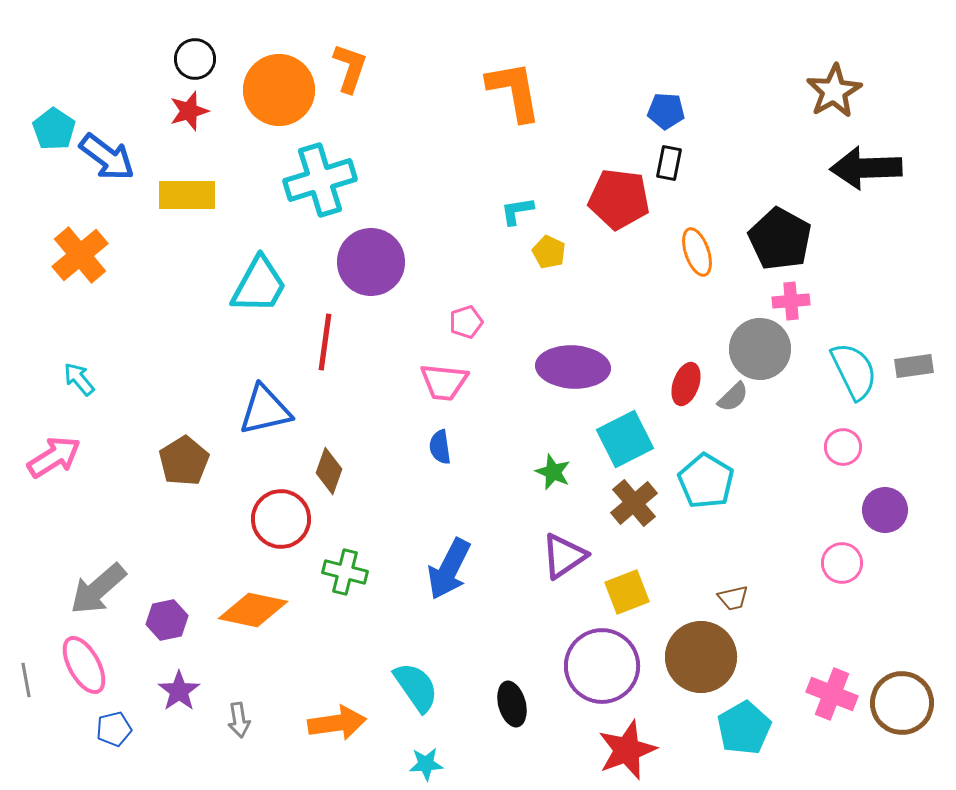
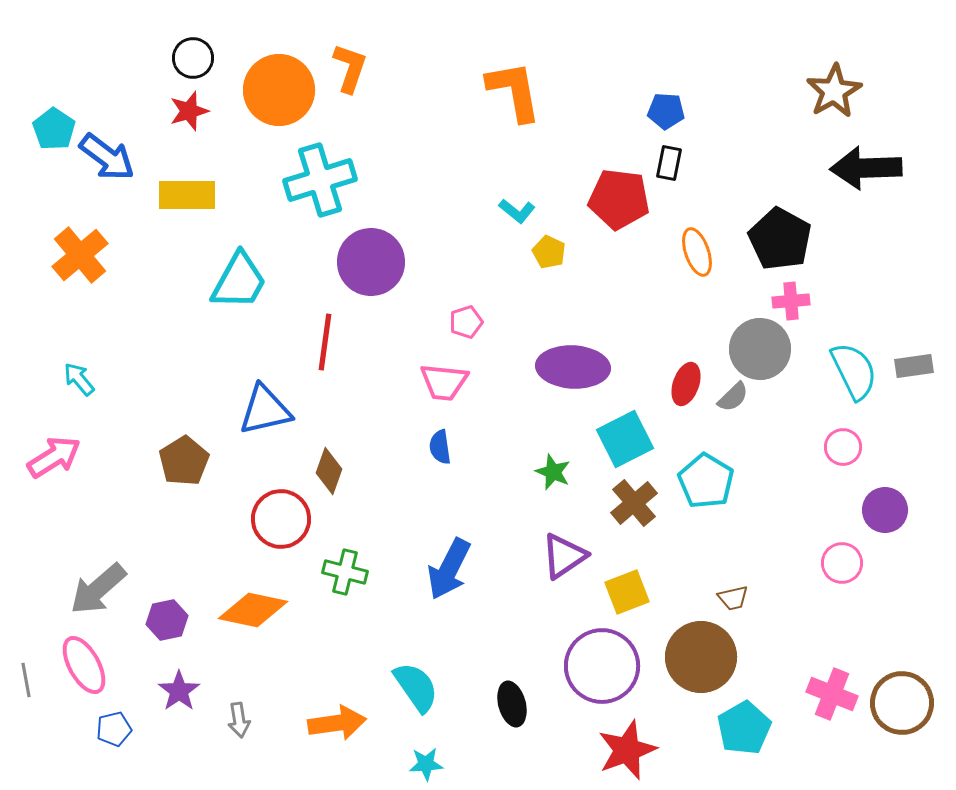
black circle at (195, 59): moved 2 px left, 1 px up
cyan L-shape at (517, 211): rotated 132 degrees counterclockwise
cyan trapezoid at (259, 285): moved 20 px left, 4 px up
